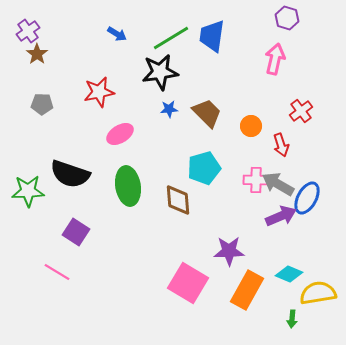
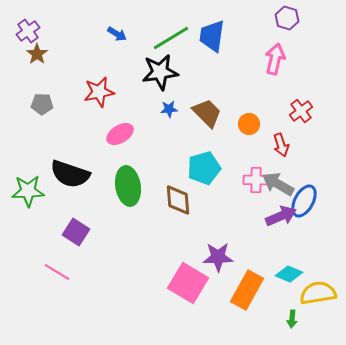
orange circle: moved 2 px left, 2 px up
blue ellipse: moved 3 px left, 3 px down
purple star: moved 11 px left, 6 px down
